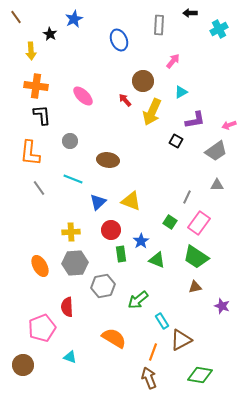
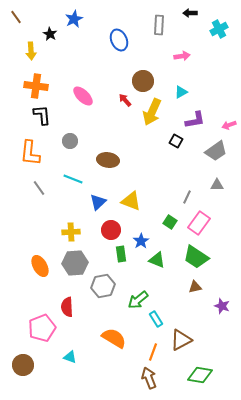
pink arrow at (173, 61): moved 9 px right, 5 px up; rotated 42 degrees clockwise
cyan rectangle at (162, 321): moved 6 px left, 2 px up
